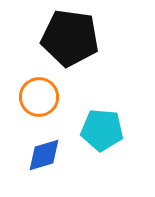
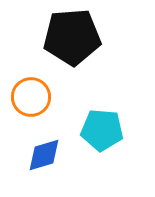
black pentagon: moved 2 px right, 1 px up; rotated 12 degrees counterclockwise
orange circle: moved 8 px left
